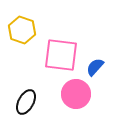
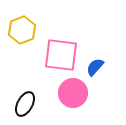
yellow hexagon: rotated 20 degrees clockwise
pink circle: moved 3 px left, 1 px up
black ellipse: moved 1 px left, 2 px down
